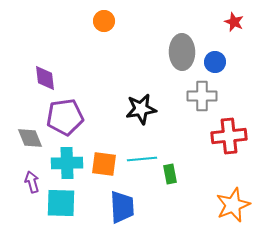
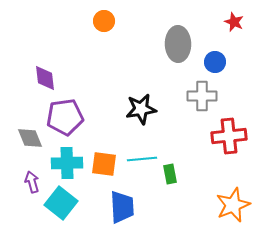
gray ellipse: moved 4 px left, 8 px up
cyan square: rotated 36 degrees clockwise
